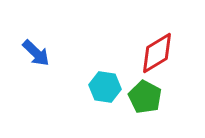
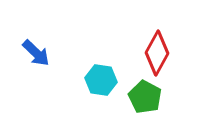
red diamond: rotated 30 degrees counterclockwise
cyan hexagon: moved 4 px left, 7 px up
